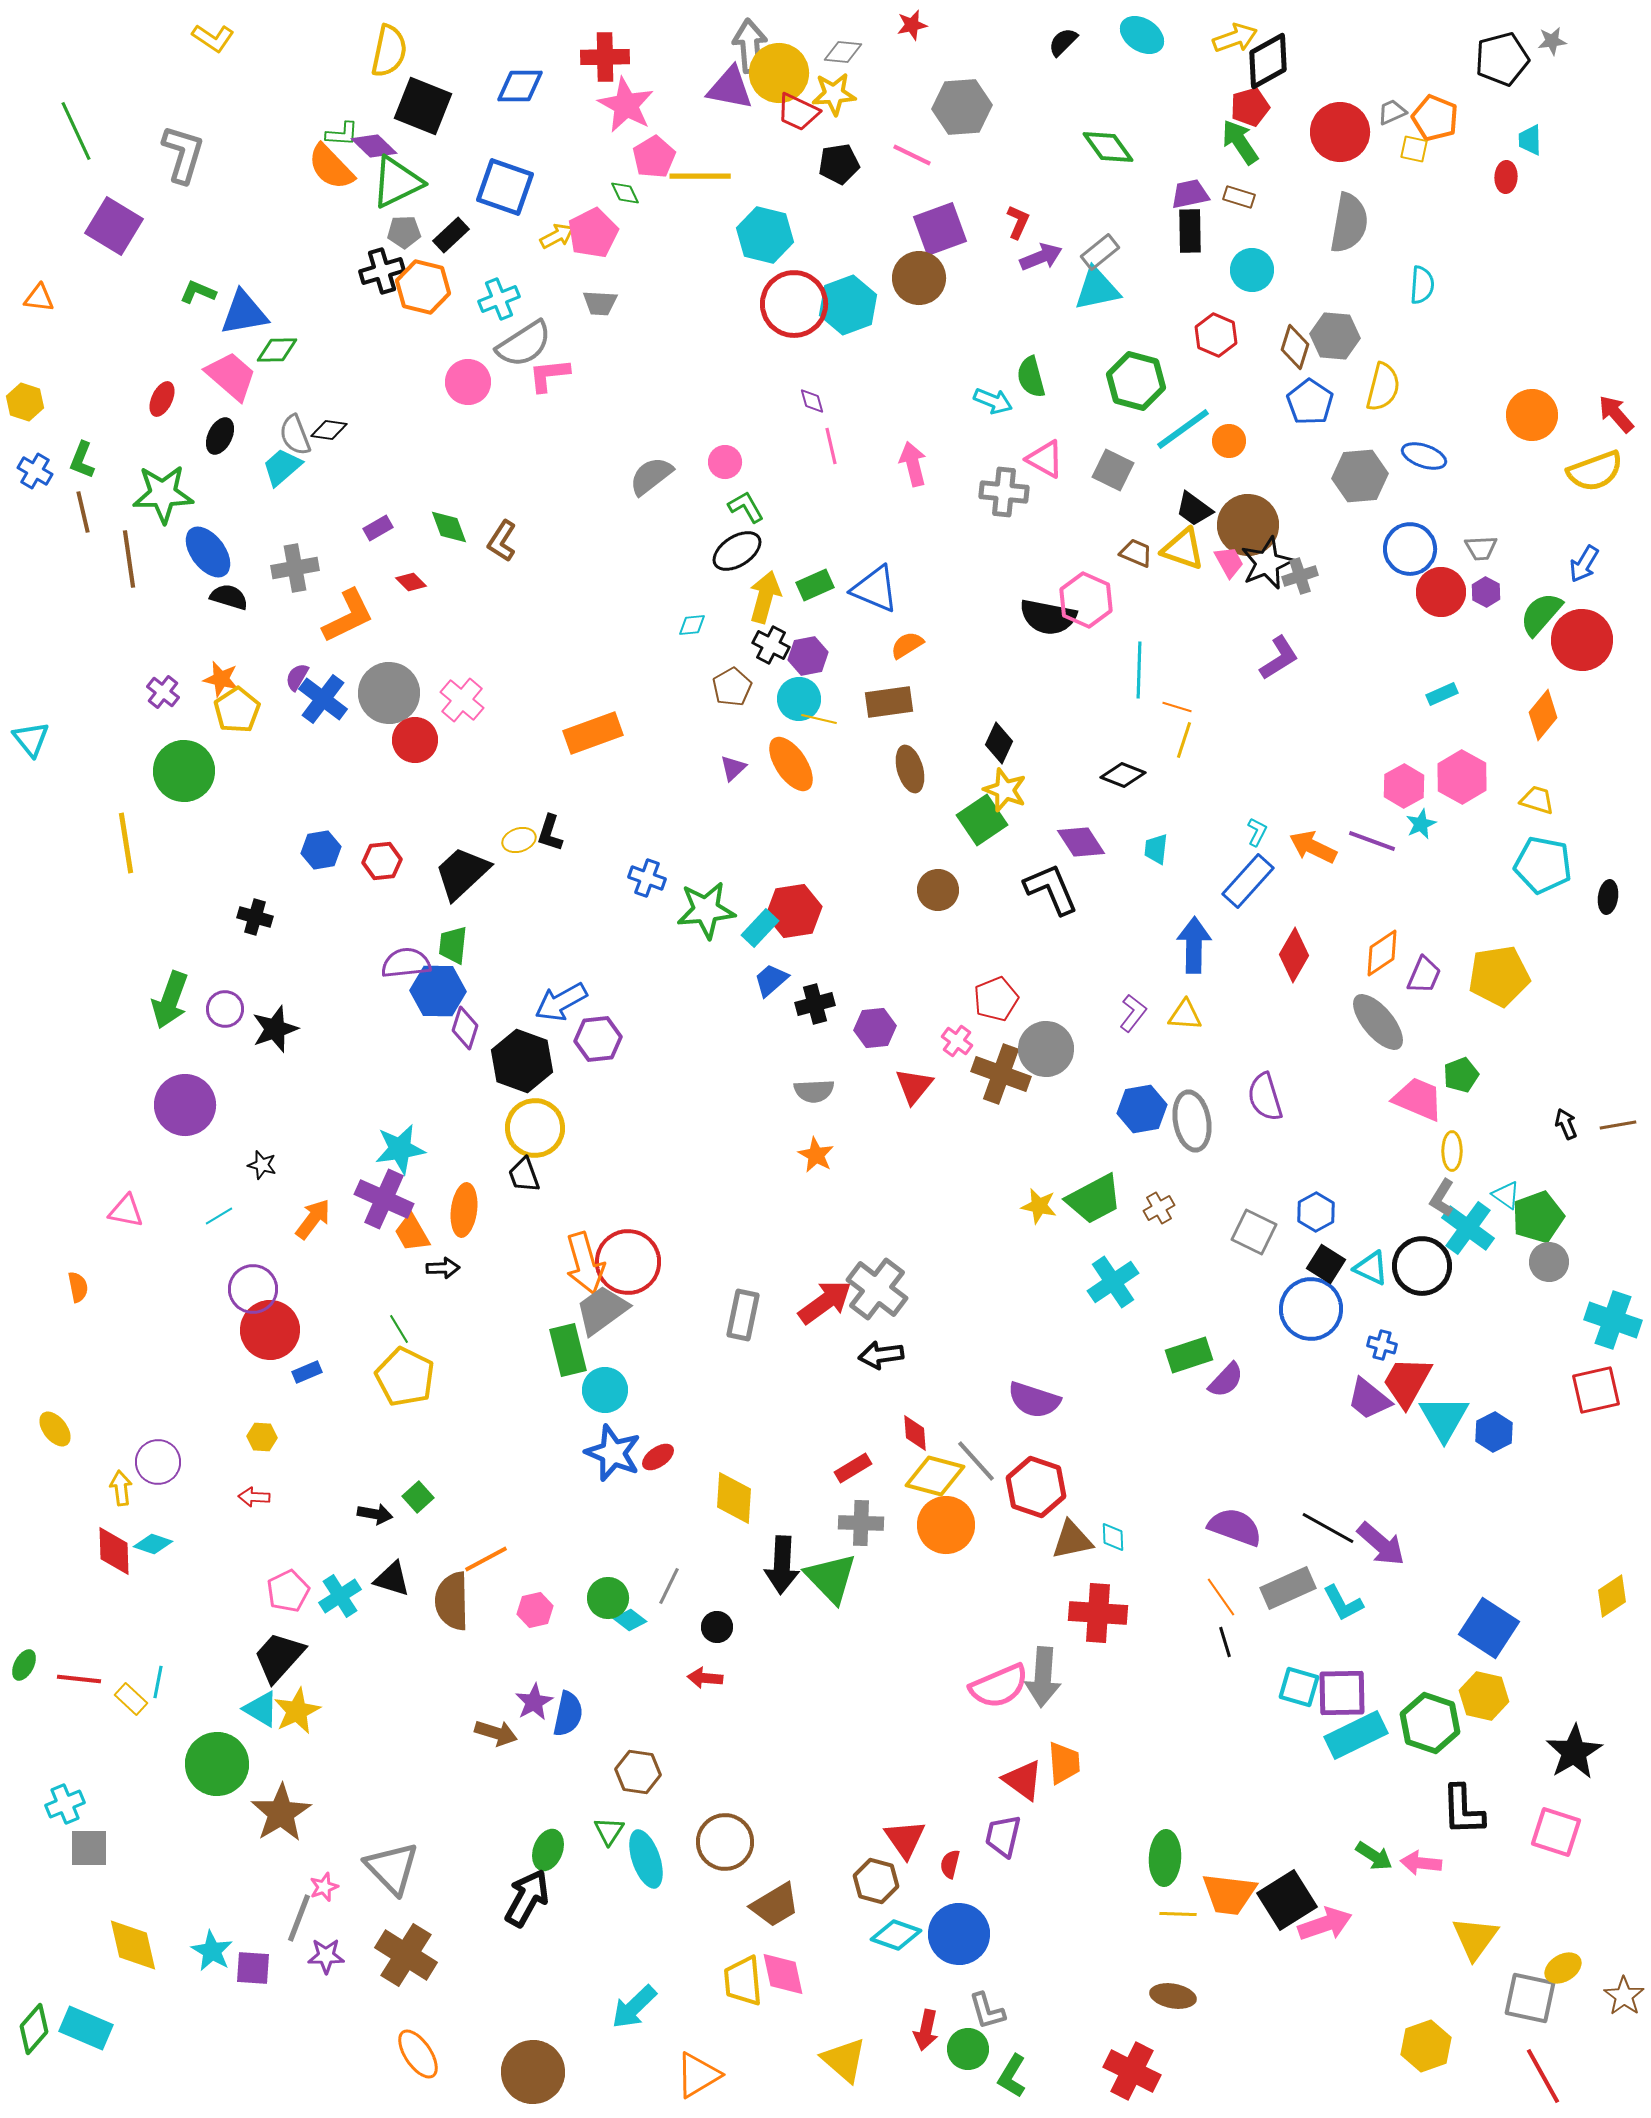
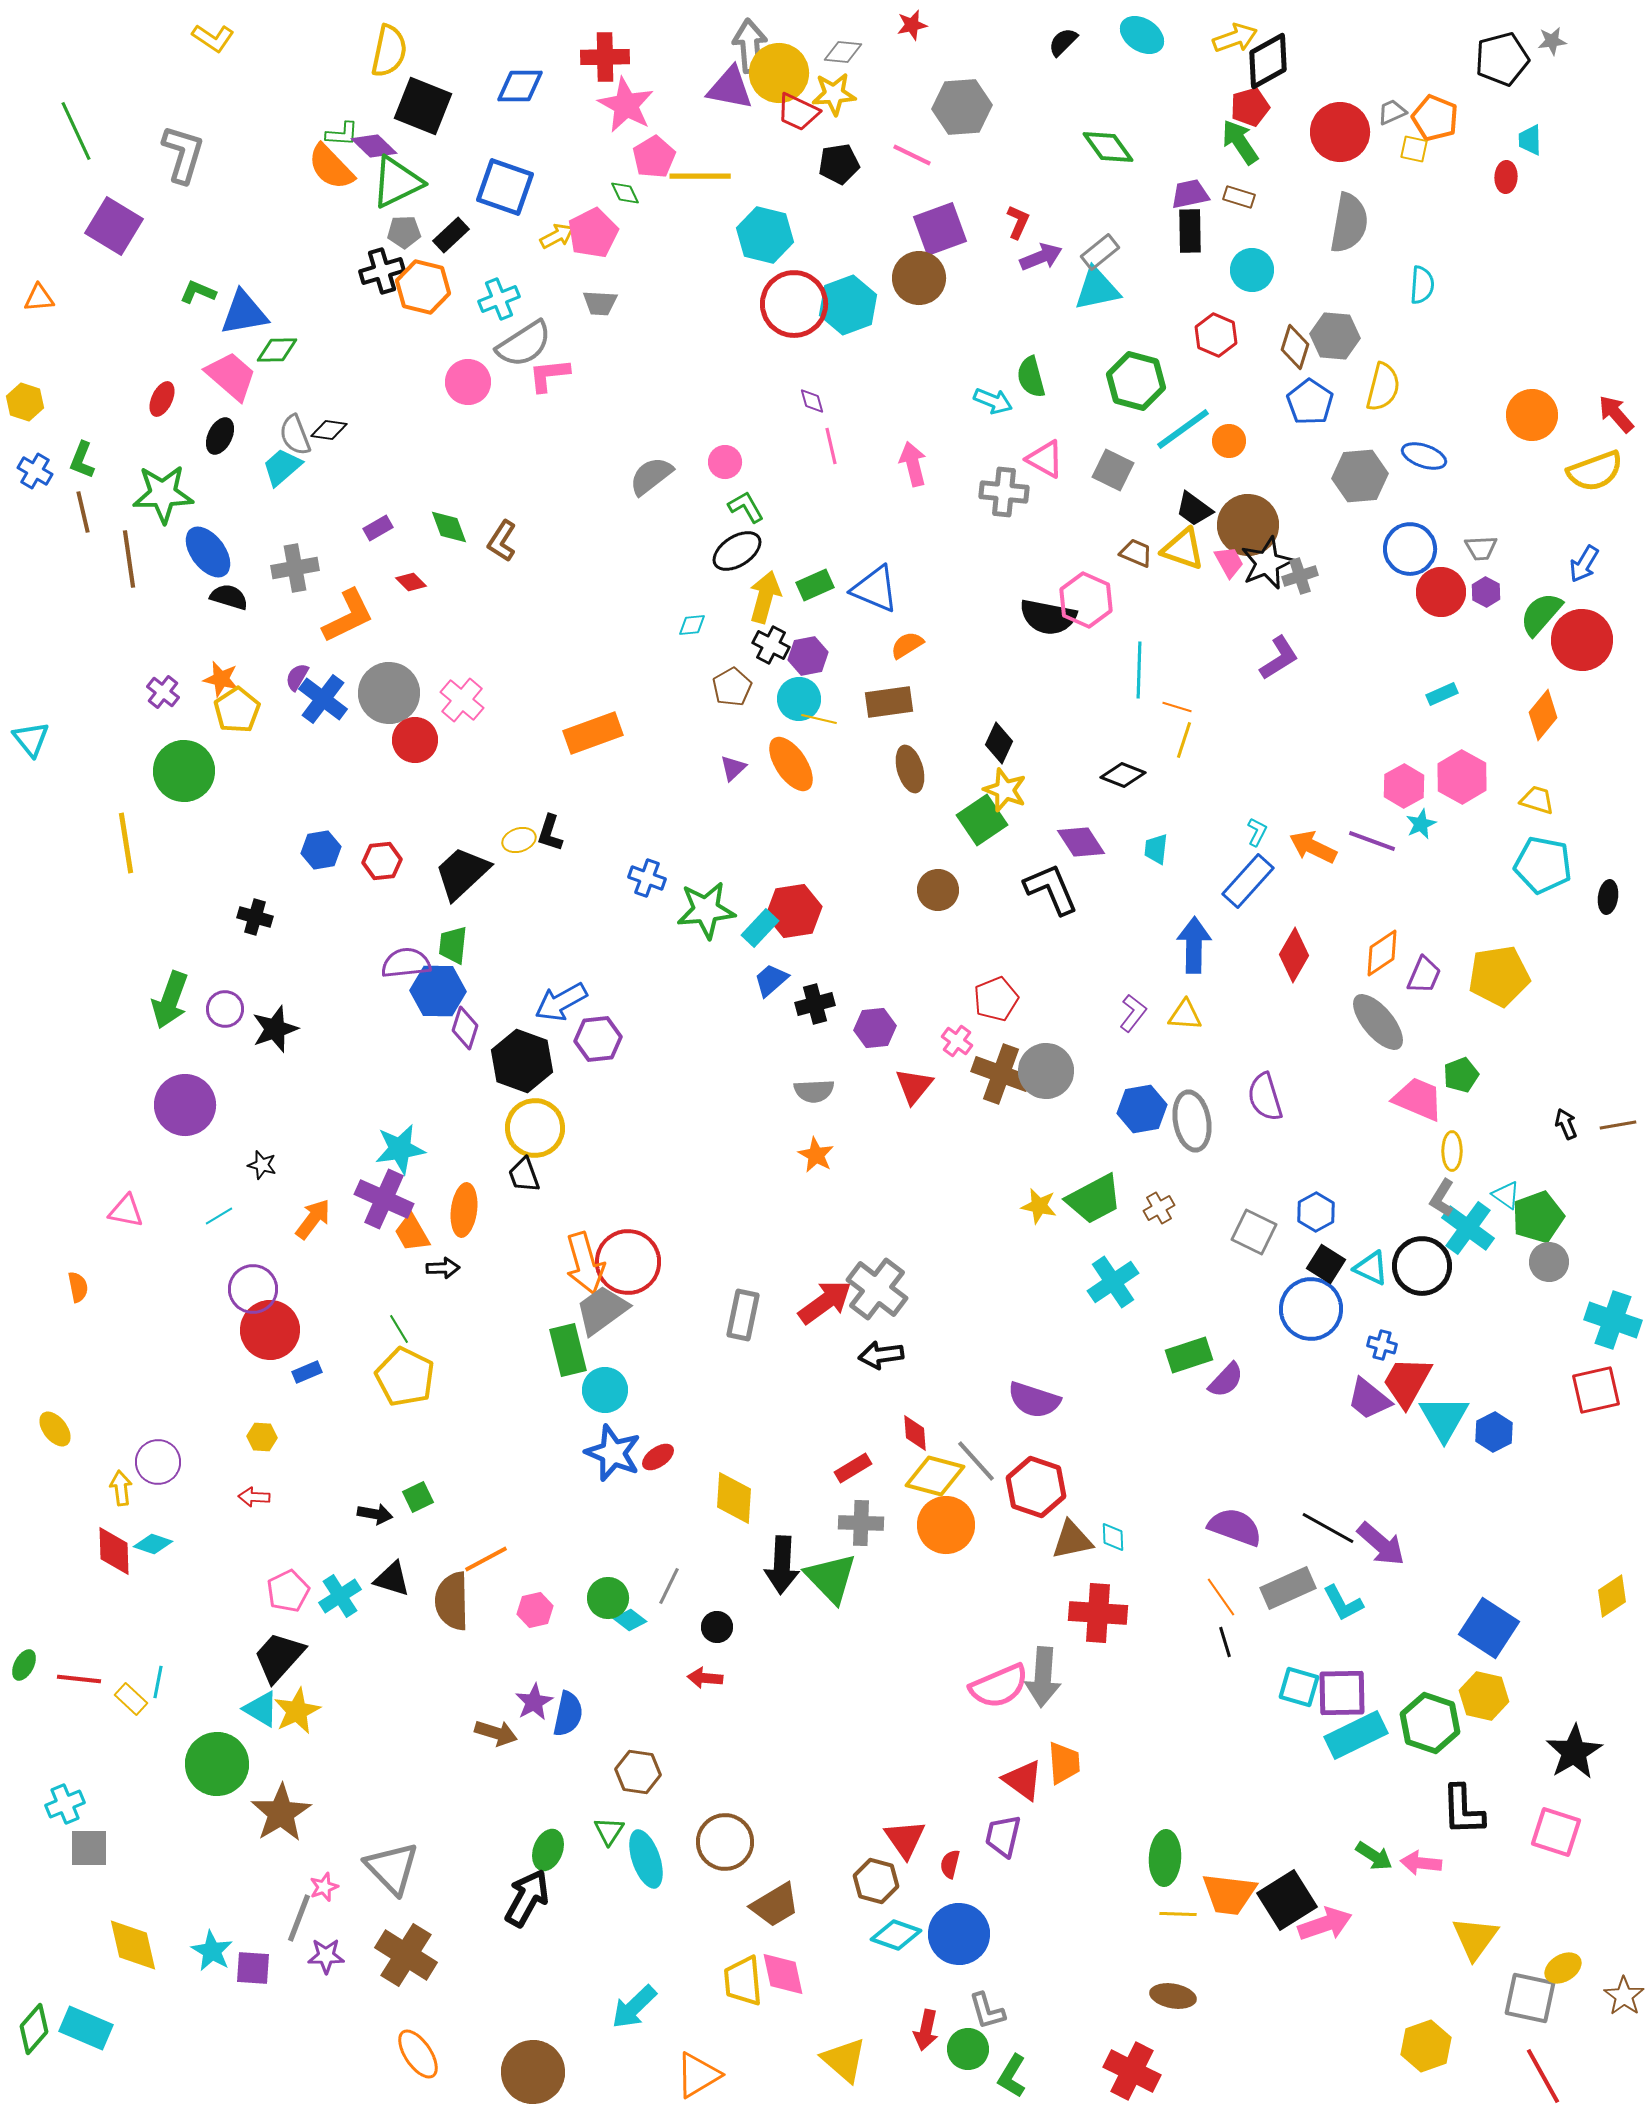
orange triangle at (39, 298): rotated 12 degrees counterclockwise
gray circle at (1046, 1049): moved 22 px down
green square at (418, 1497): rotated 16 degrees clockwise
